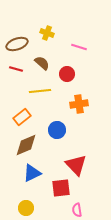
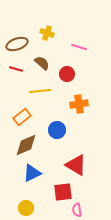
red triangle: rotated 15 degrees counterclockwise
red square: moved 2 px right, 4 px down
